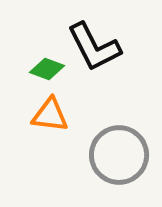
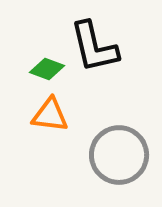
black L-shape: rotated 14 degrees clockwise
